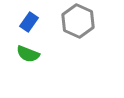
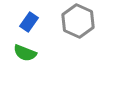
green semicircle: moved 3 px left, 1 px up
